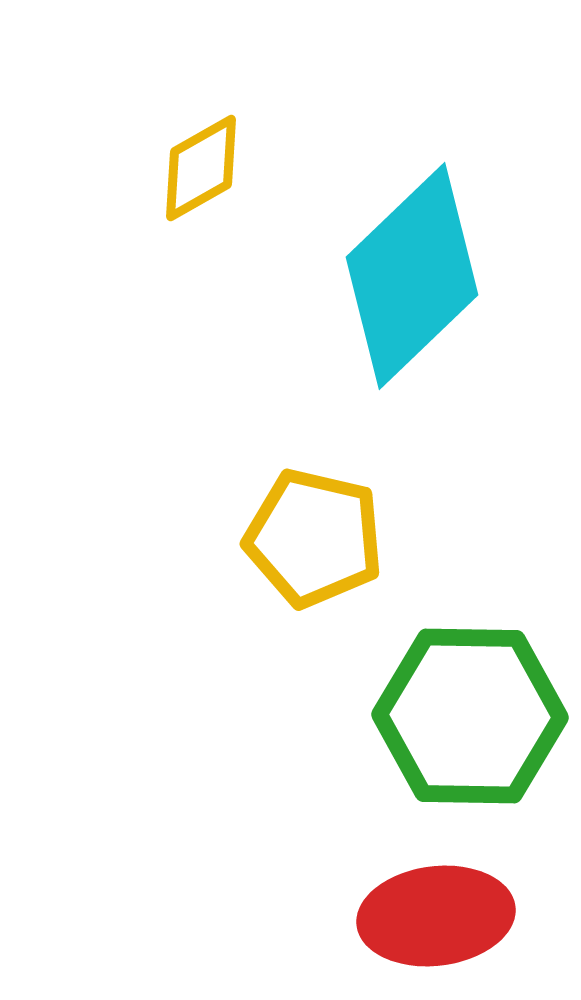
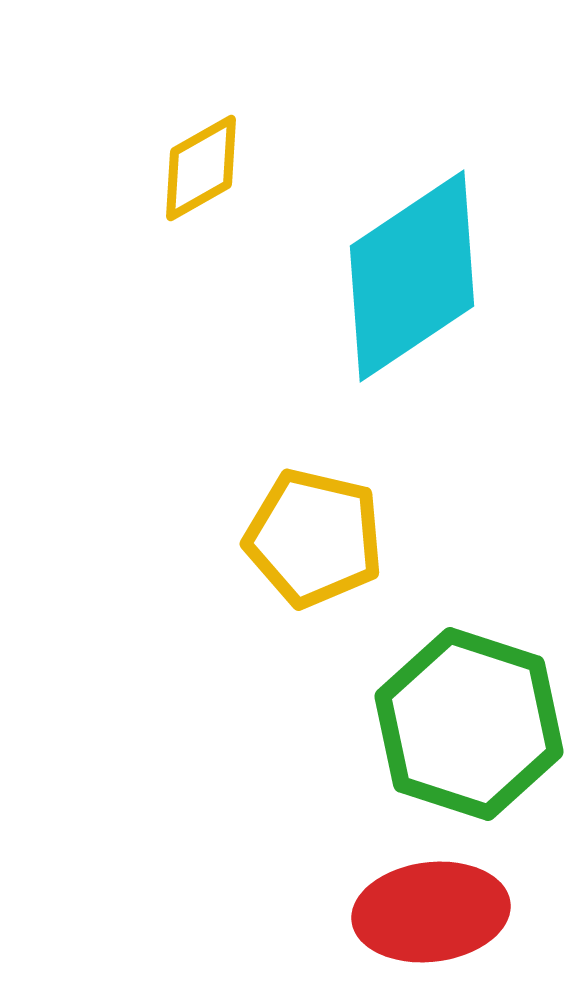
cyan diamond: rotated 10 degrees clockwise
green hexagon: moved 1 px left, 8 px down; rotated 17 degrees clockwise
red ellipse: moved 5 px left, 4 px up
